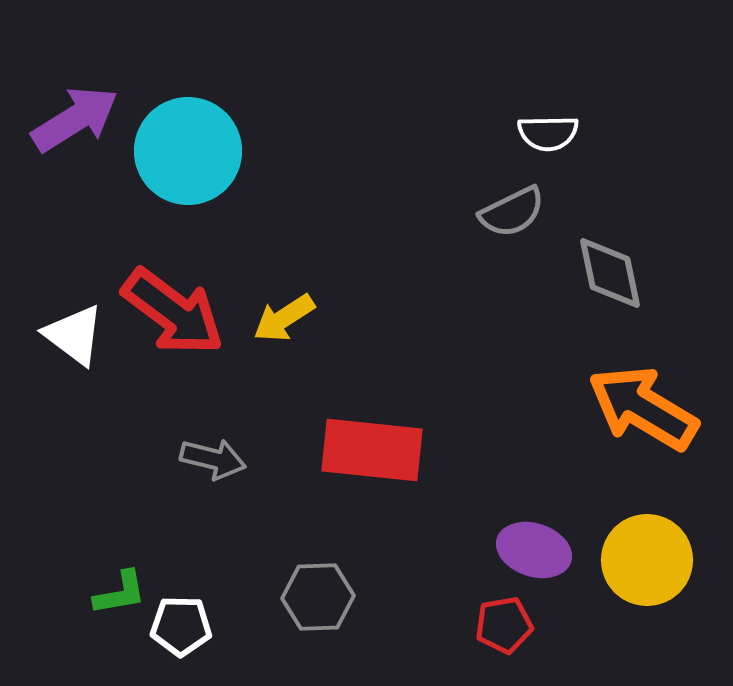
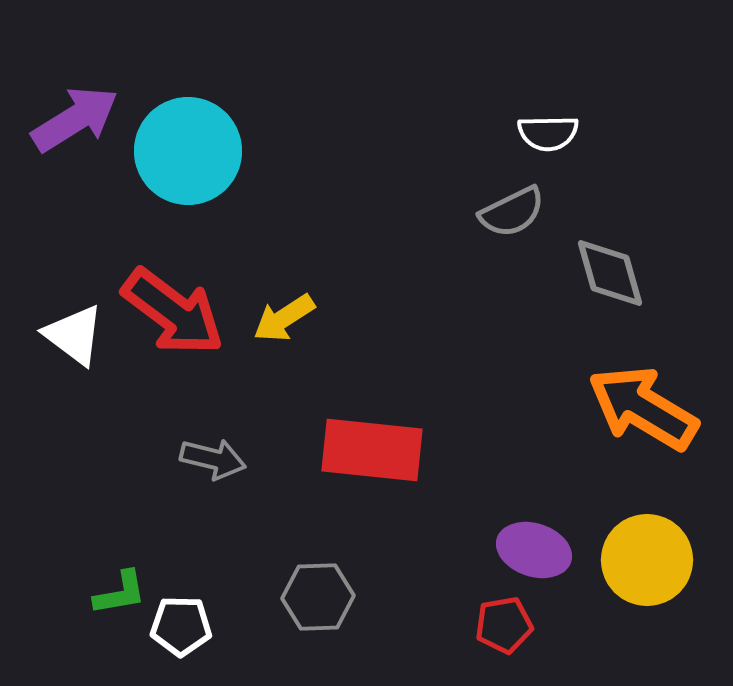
gray diamond: rotated 4 degrees counterclockwise
